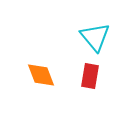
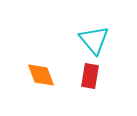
cyan triangle: moved 1 px left, 3 px down
